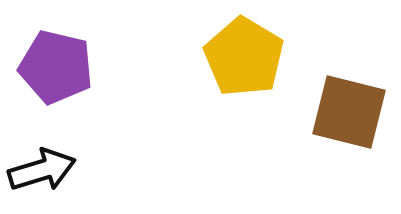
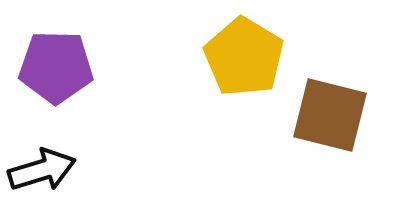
purple pentagon: rotated 12 degrees counterclockwise
brown square: moved 19 px left, 3 px down
